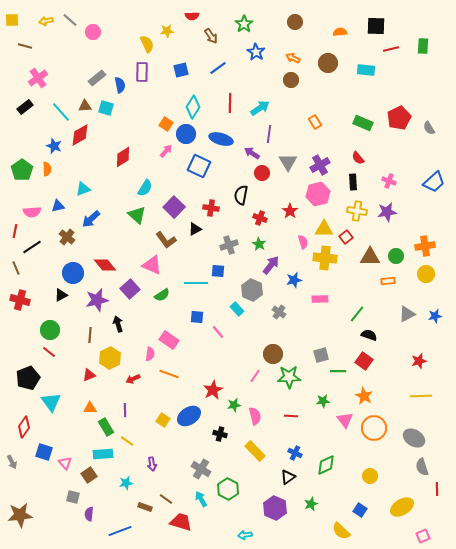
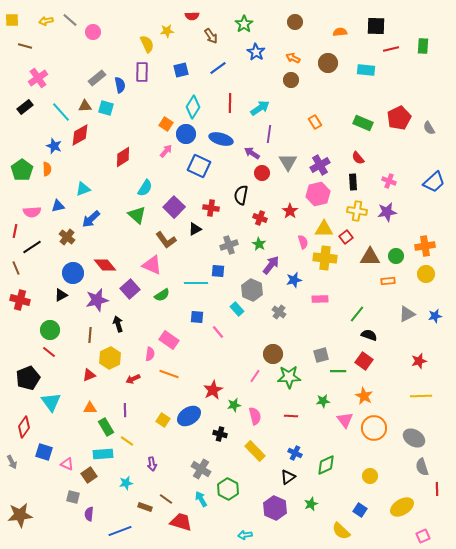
pink triangle at (65, 463): moved 2 px right, 1 px down; rotated 24 degrees counterclockwise
